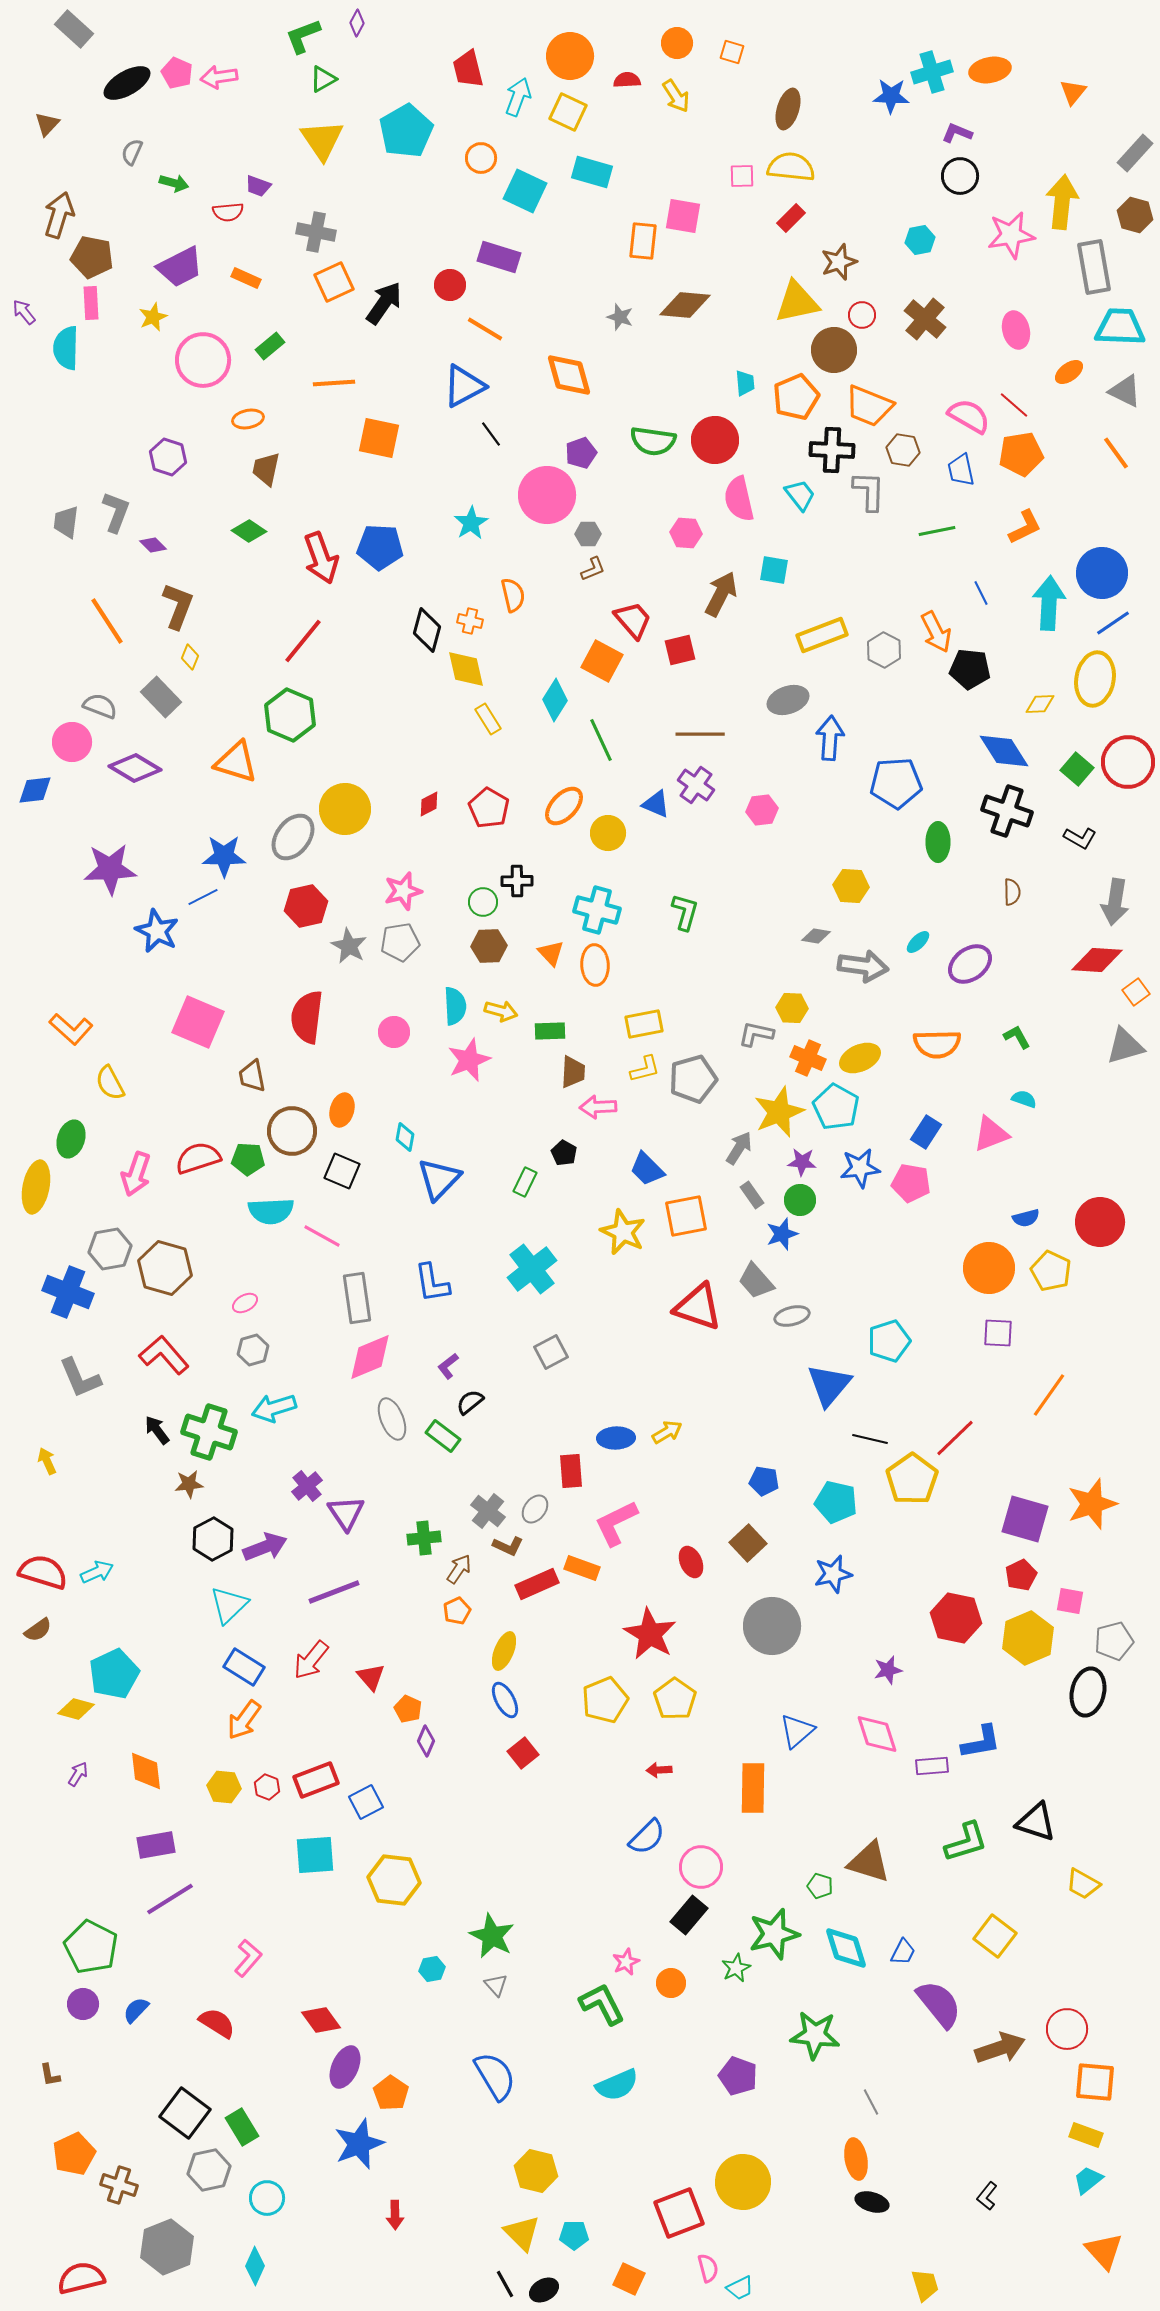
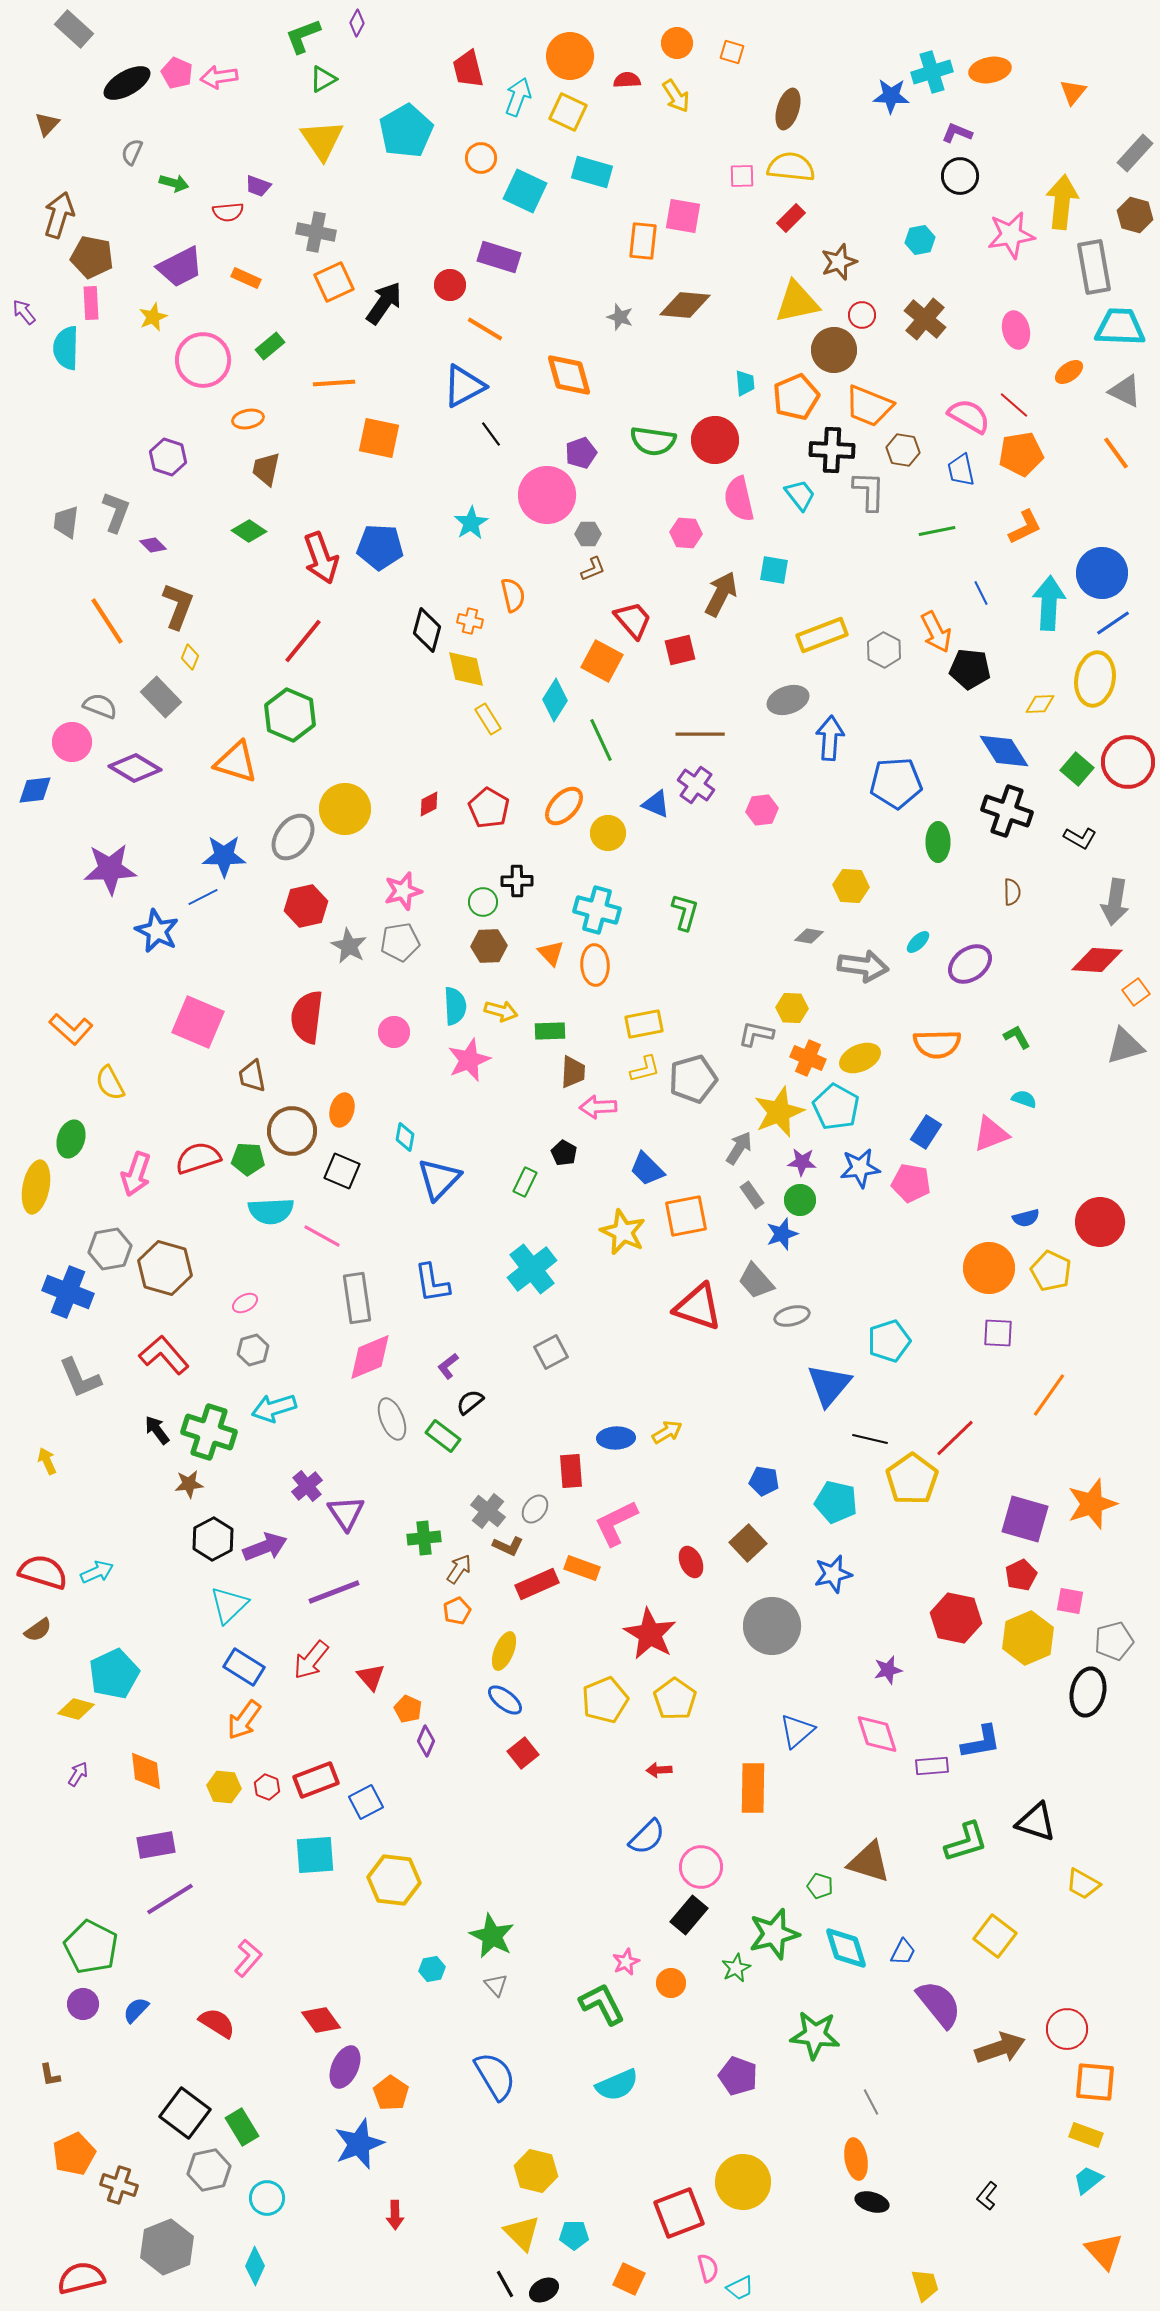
gray diamond at (816, 936): moved 7 px left
blue ellipse at (505, 1700): rotated 24 degrees counterclockwise
